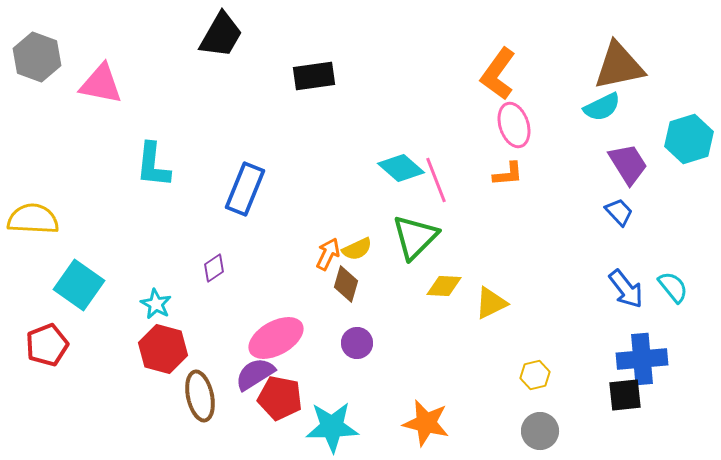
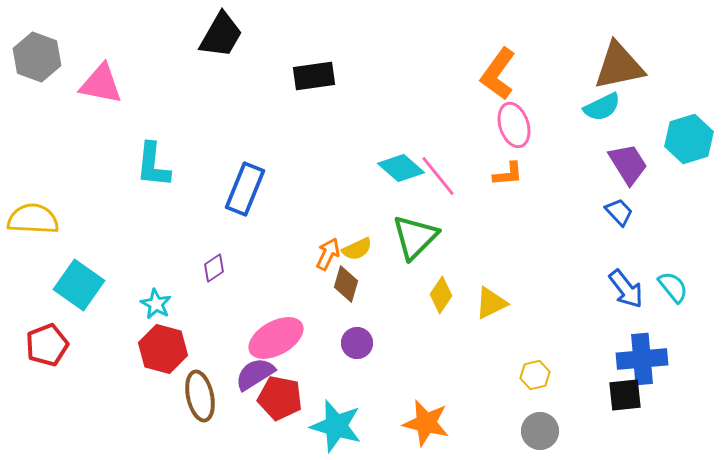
pink line at (436, 180): moved 2 px right, 4 px up; rotated 18 degrees counterclockwise
yellow diamond at (444, 286): moved 3 px left, 9 px down; rotated 60 degrees counterclockwise
cyan star at (332, 427): moved 4 px right, 1 px up; rotated 18 degrees clockwise
